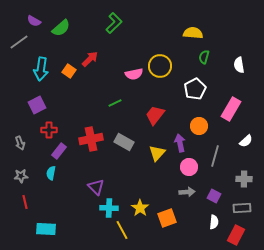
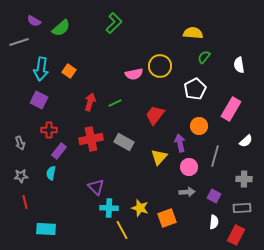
gray line at (19, 42): rotated 18 degrees clockwise
green semicircle at (204, 57): rotated 24 degrees clockwise
red arrow at (90, 59): moved 43 px down; rotated 30 degrees counterclockwise
purple square at (37, 105): moved 2 px right, 5 px up; rotated 36 degrees counterclockwise
yellow triangle at (157, 153): moved 2 px right, 4 px down
yellow star at (140, 208): rotated 18 degrees counterclockwise
